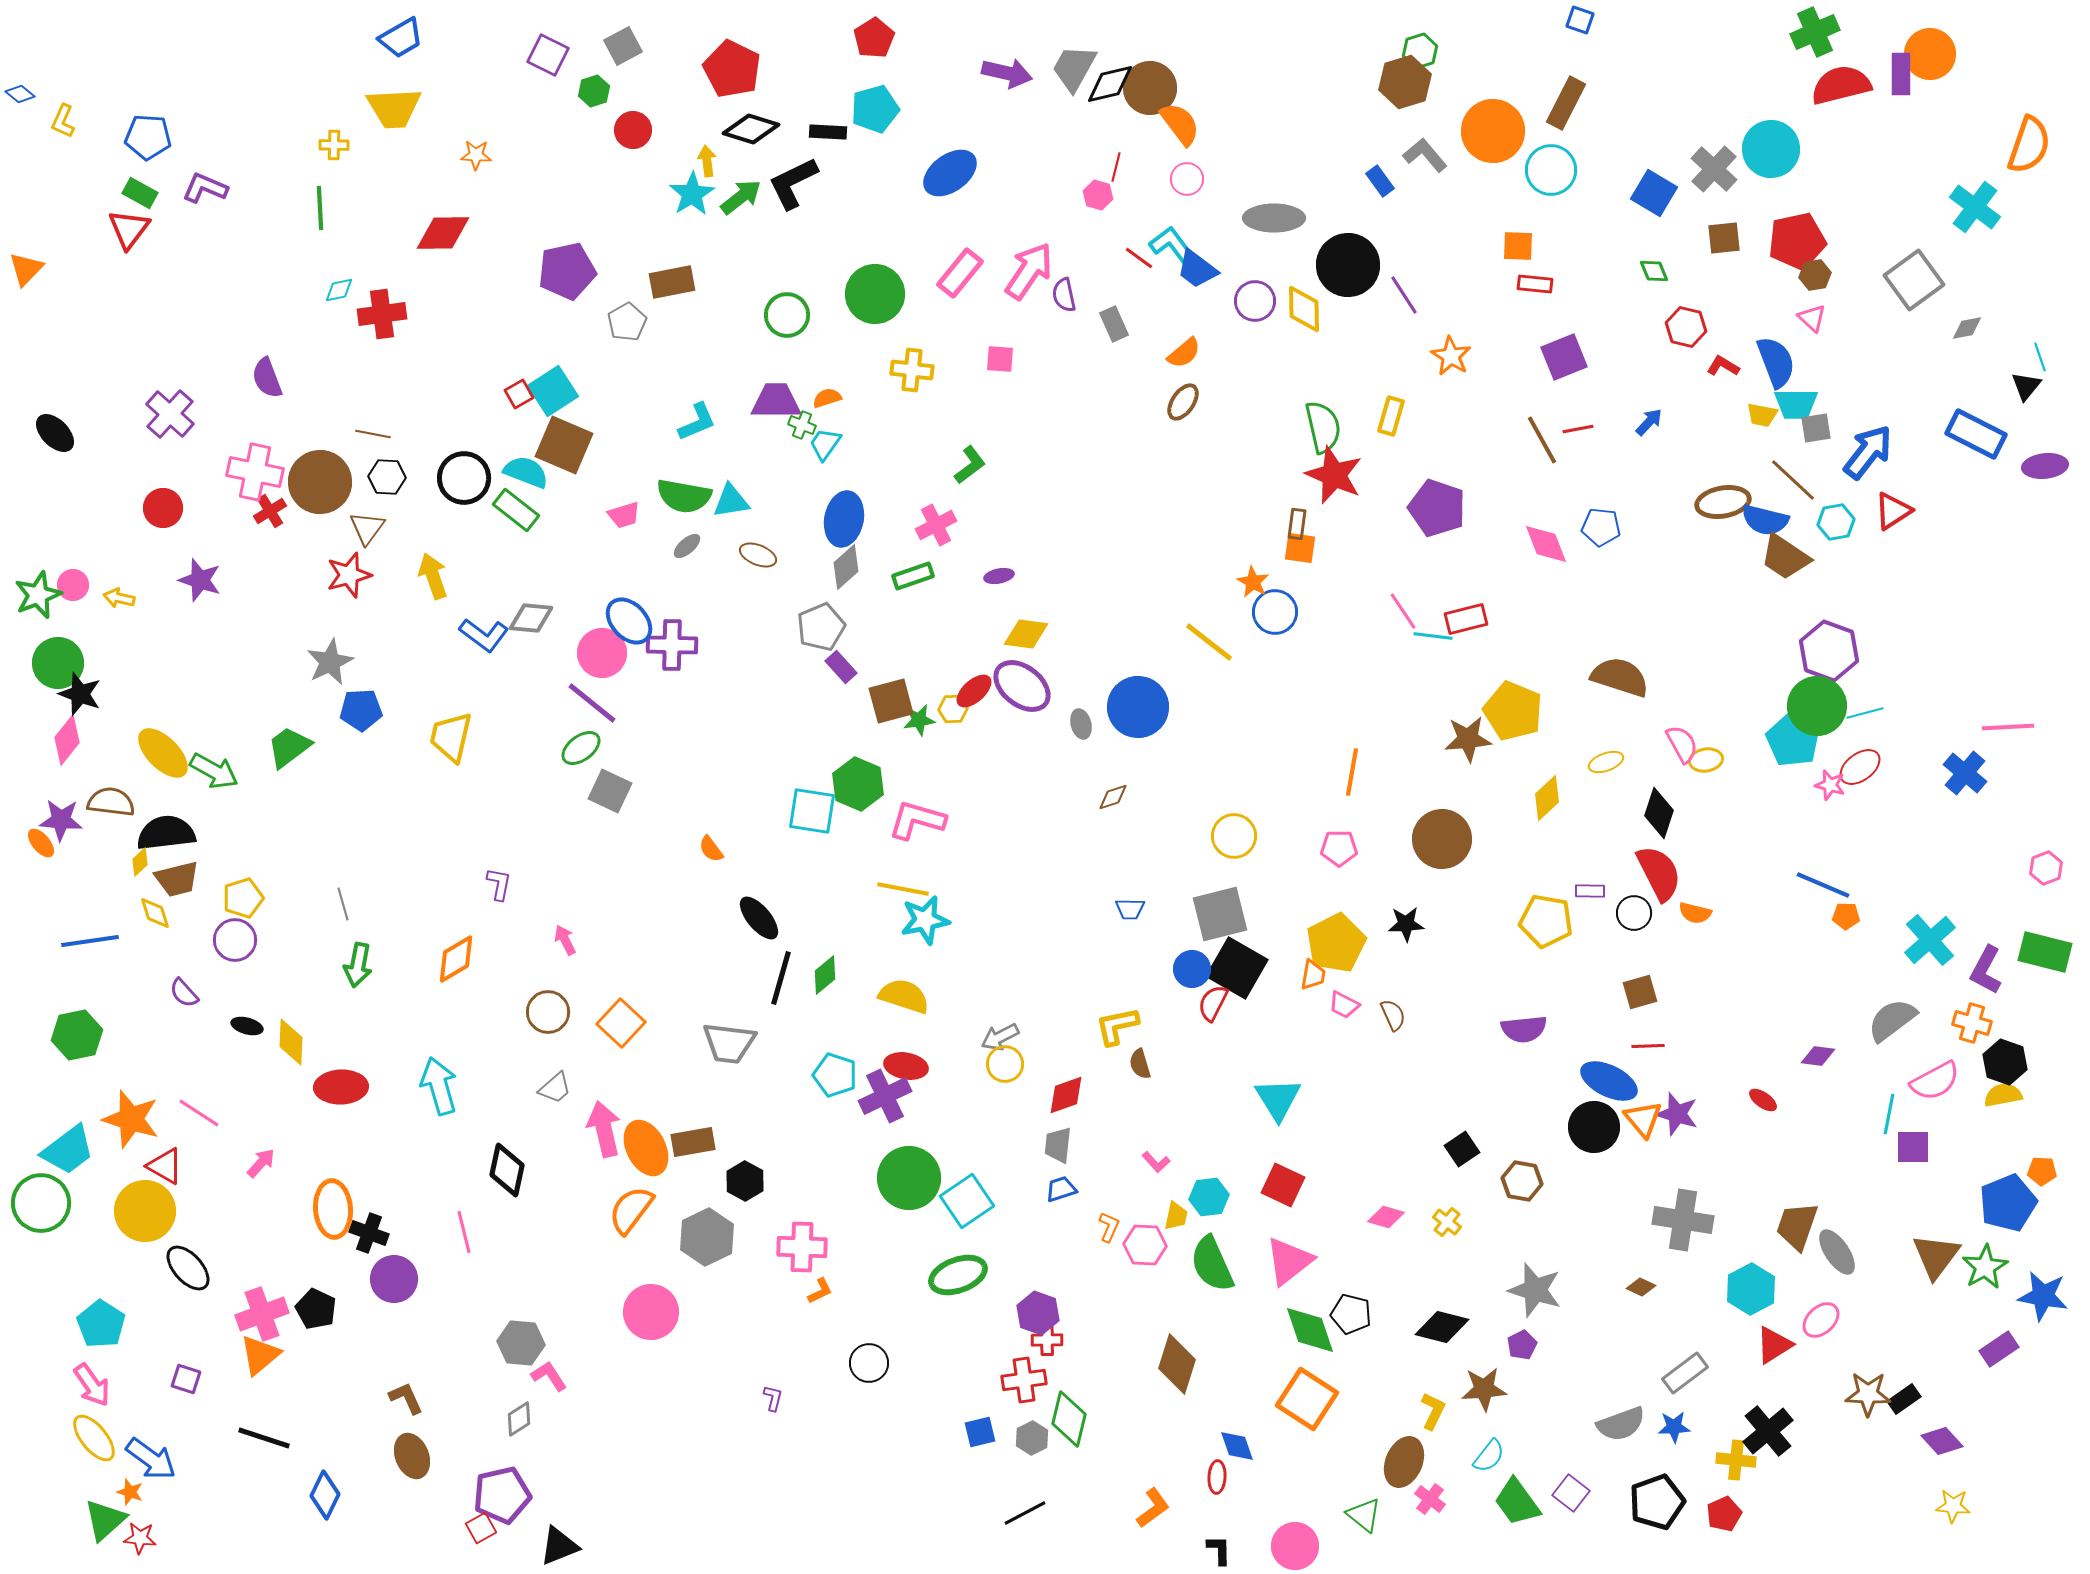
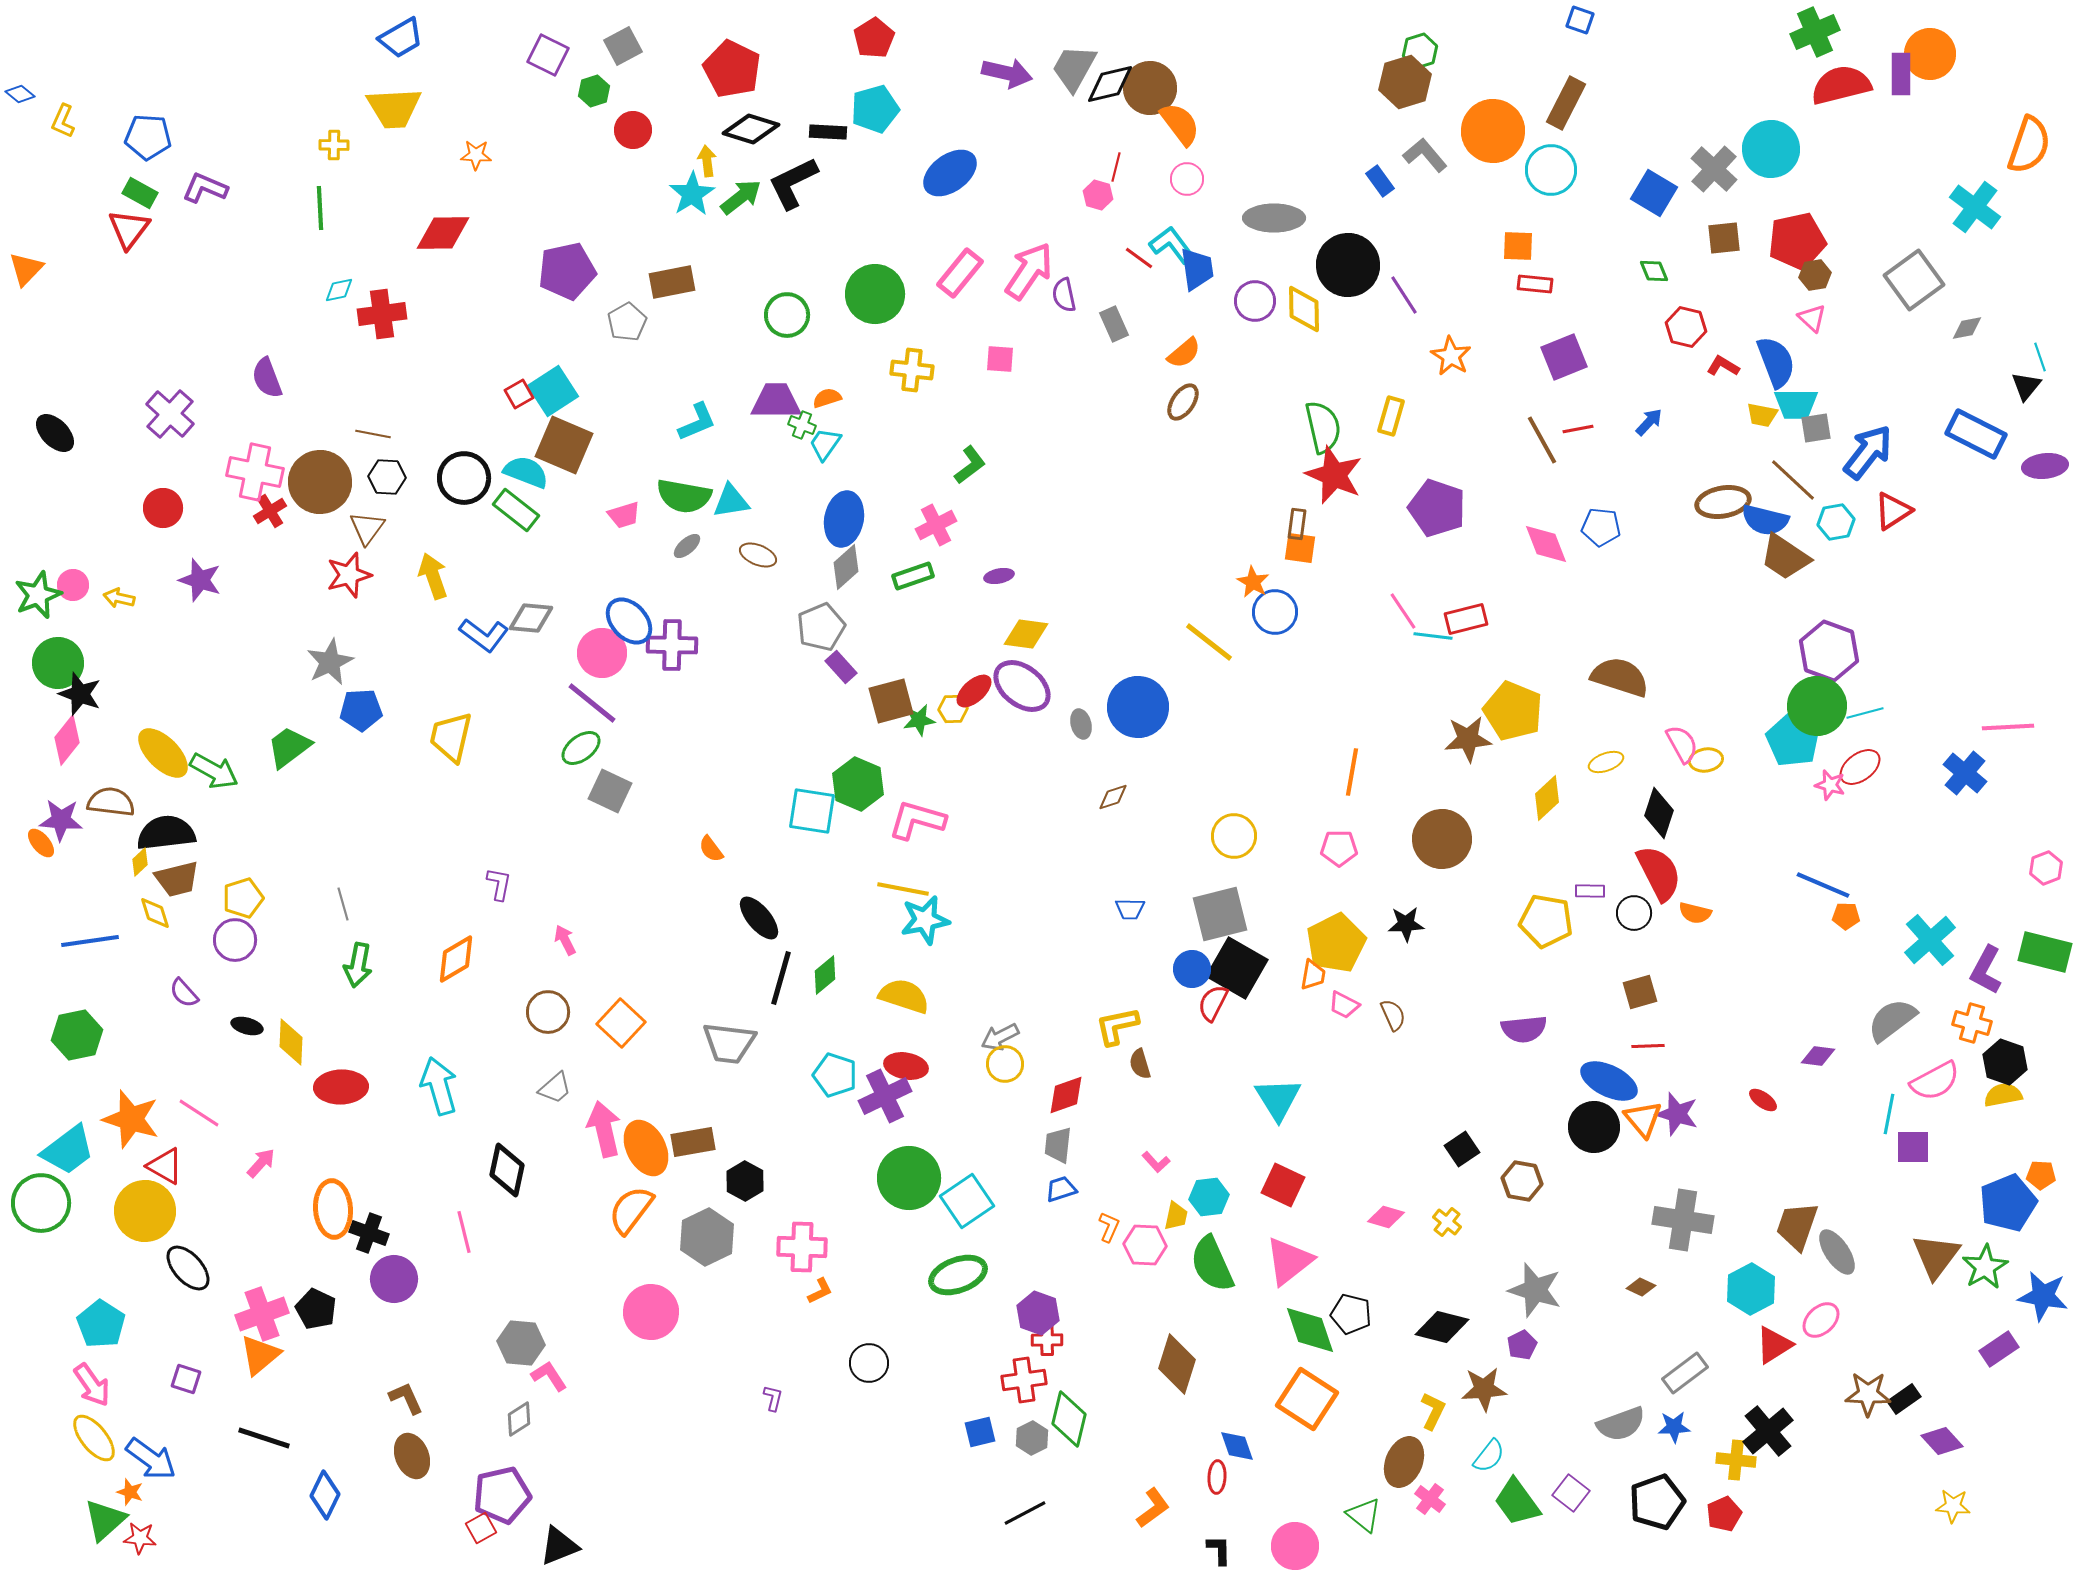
blue trapezoid at (1197, 269): rotated 135 degrees counterclockwise
orange pentagon at (2042, 1171): moved 1 px left, 4 px down
